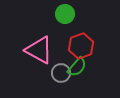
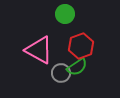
green semicircle: rotated 15 degrees clockwise
